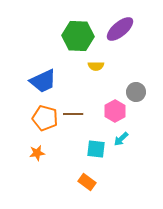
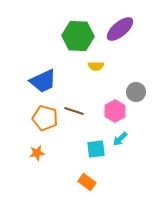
brown line: moved 1 px right, 3 px up; rotated 18 degrees clockwise
cyan arrow: moved 1 px left
cyan square: rotated 12 degrees counterclockwise
